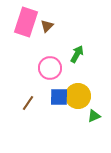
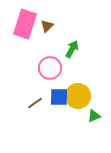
pink rectangle: moved 1 px left, 2 px down
green arrow: moved 5 px left, 5 px up
brown line: moved 7 px right; rotated 21 degrees clockwise
